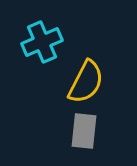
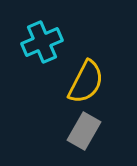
gray rectangle: rotated 24 degrees clockwise
